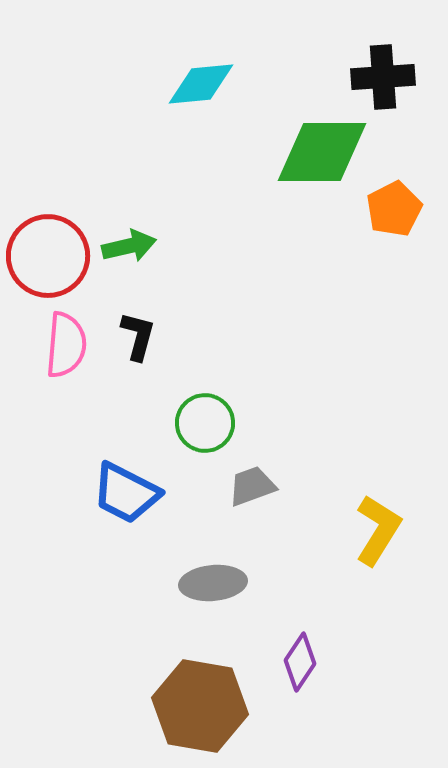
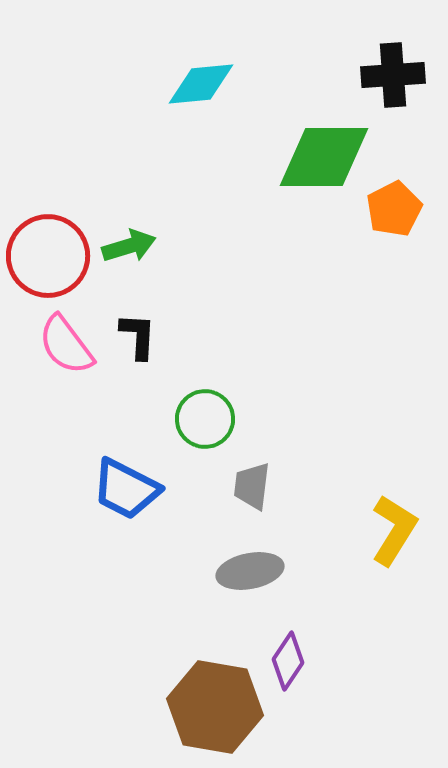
black cross: moved 10 px right, 2 px up
green diamond: moved 2 px right, 5 px down
green arrow: rotated 4 degrees counterclockwise
black L-shape: rotated 12 degrees counterclockwise
pink semicircle: rotated 138 degrees clockwise
green circle: moved 4 px up
gray trapezoid: rotated 63 degrees counterclockwise
blue trapezoid: moved 4 px up
yellow L-shape: moved 16 px right
gray ellipse: moved 37 px right, 12 px up; rotated 6 degrees counterclockwise
purple diamond: moved 12 px left, 1 px up
brown hexagon: moved 15 px right, 1 px down
